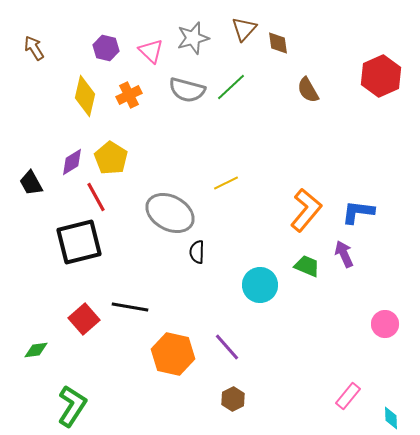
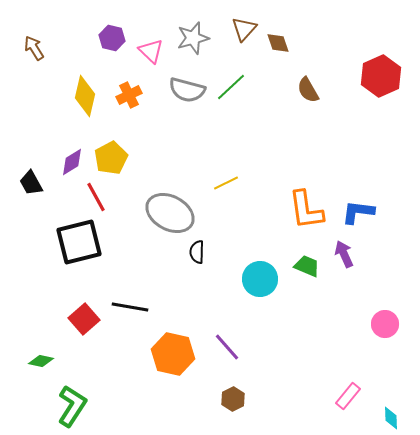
brown diamond: rotated 10 degrees counterclockwise
purple hexagon: moved 6 px right, 10 px up
yellow pentagon: rotated 12 degrees clockwise
orange L-shape: rotated 132 degrees clockwise
cyan circle: moved 6 px up
green diamond: moved 5 px right, 11 px down; rotated 20 degrees clockwise
